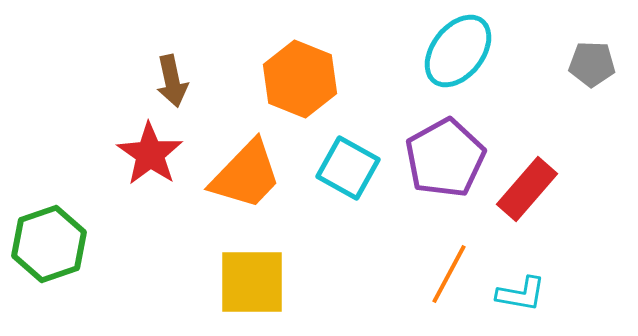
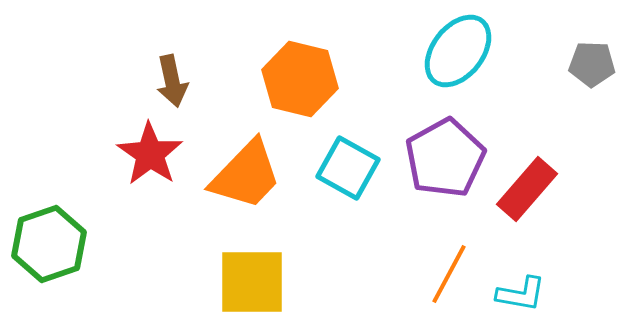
orange hexagon: rotated 8 degrees counterclockwise
